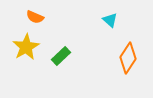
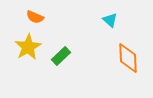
yellow star: moved 2 px right
orange diamond: rotated 36 degrees counterclockwise
